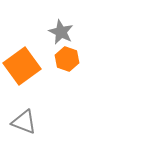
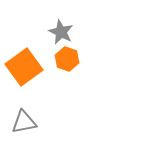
orange square: moved 2 px right, 1 px down
gray triangle: rotated 32 degrees counterclockwise
